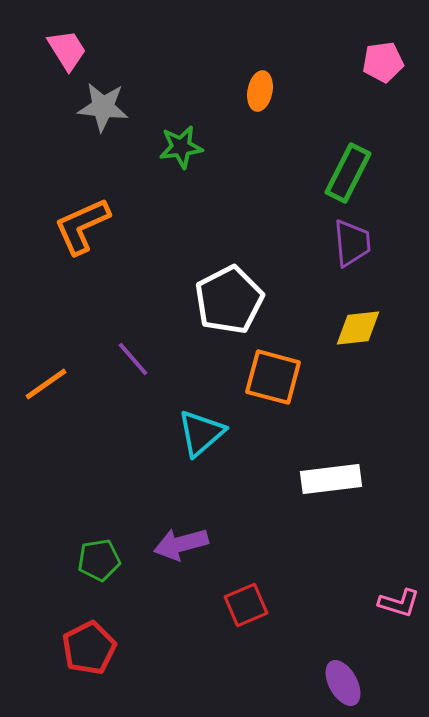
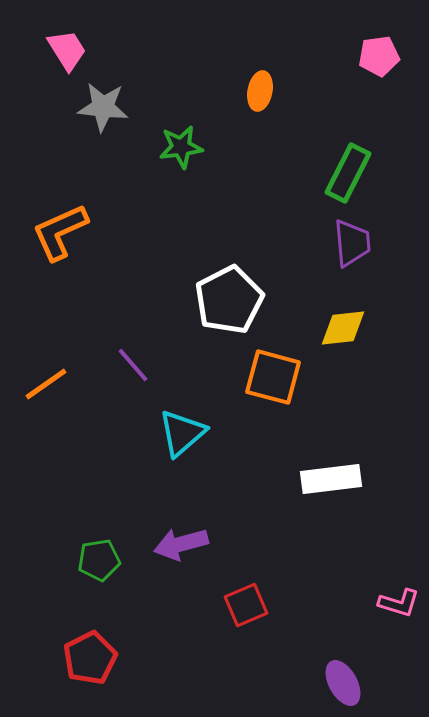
pink pentagon: moved 4 px left, 6 px up
orange L-shape: moved 22 px left, 6 px down
yellow diamond: moved 15 px left
purple line: moved 6 px down
cyan triangle: moved 19 px left
red pentagon: moved 1 px right, 10 px down
